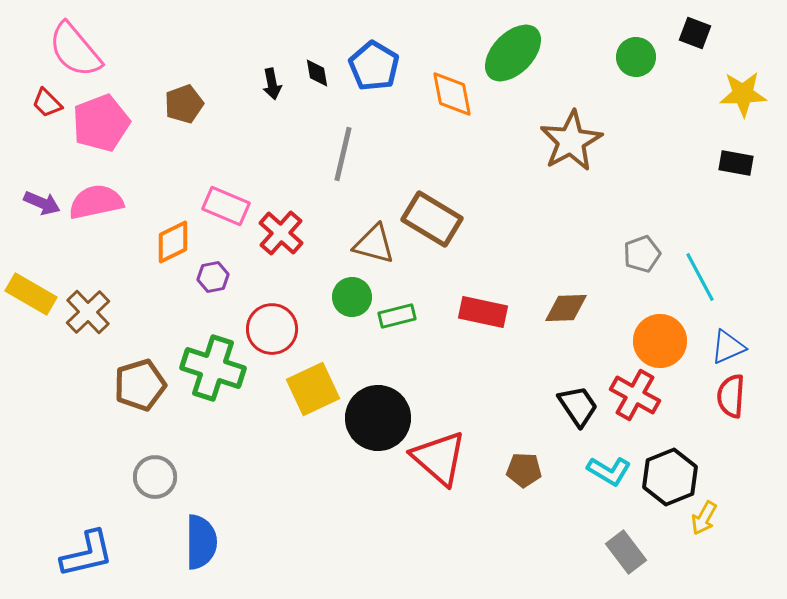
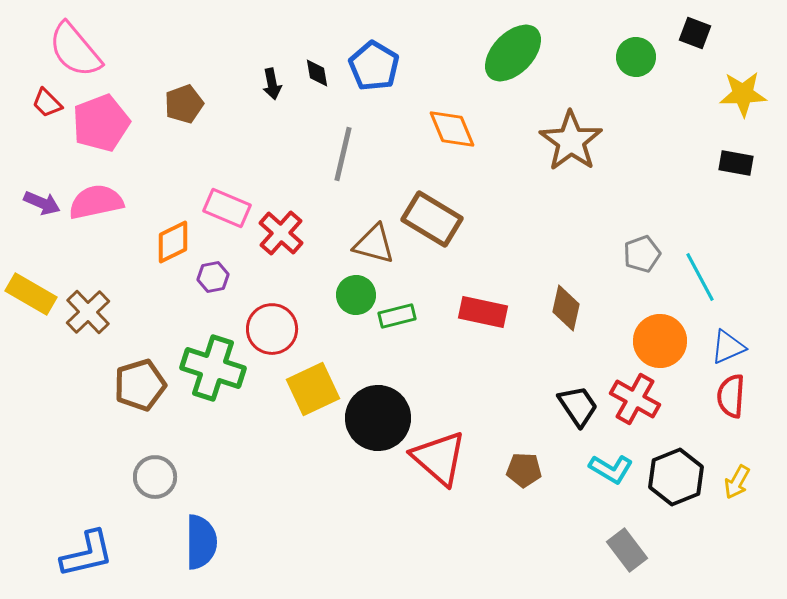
orange diamond at (452, 94): moved 35 px down; rotated 12 degrees counterclockwise
brown star at (571, 141): rotated 8 degrees counterclockwise
pink rectangle at (226, 206): moved 1 px right, 2 px down
green circle at (352, 297): moved 4 px right, 2 px up
brown diamond at (566, 308): rotated 75 degrees counterclockwise
red cross at (635, 395): moved 4 px down
cyan L-shape at (609, 471): moved 2 px right, 2 px up
black hexagon at (670, 477): moved 6 px right
yellow arrow at (704, 518): moved 33 px right, 36 px up
gray rectangle at (626, 552): moved 1 px right, 2 px up
